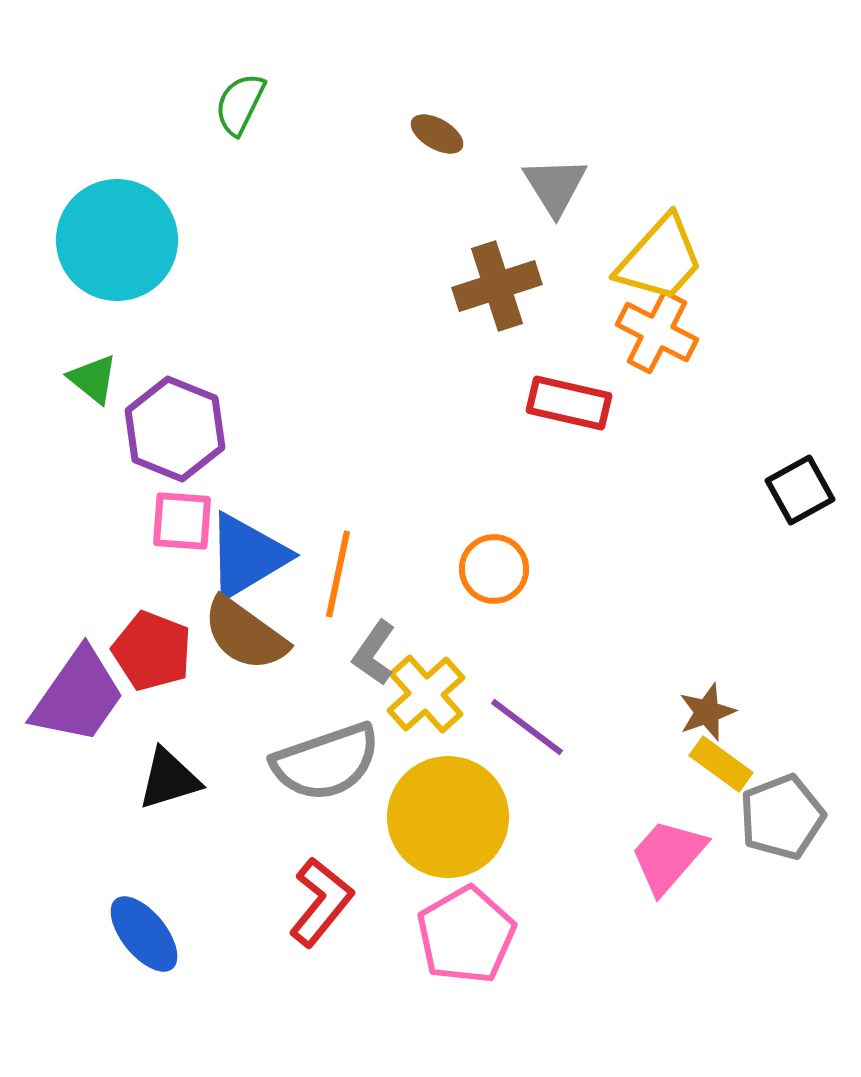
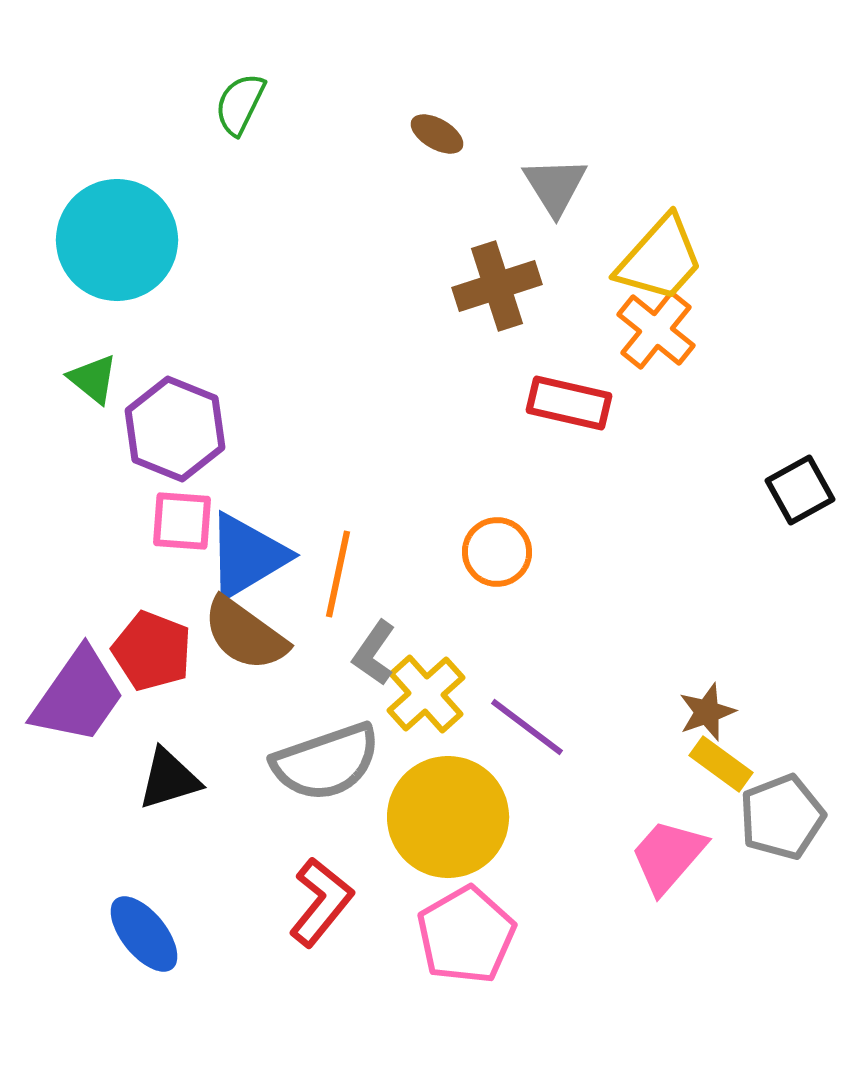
orange cross: moved 1 px left, 2 px up; rotated 12 degrees clockwise
orange circle: moved 3 px right, 17 px up
